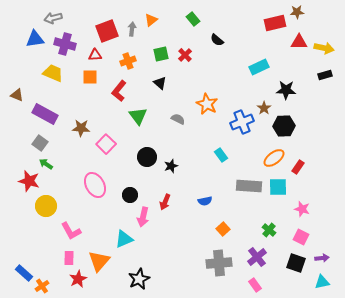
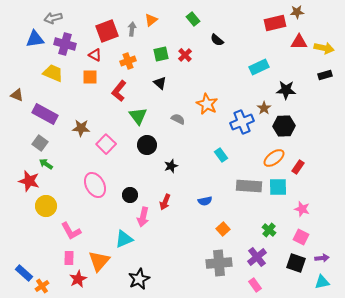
red triangle at (95, 55): rotated 32 degrees clockwise
black circle at (147, 157): moved 12 px up
